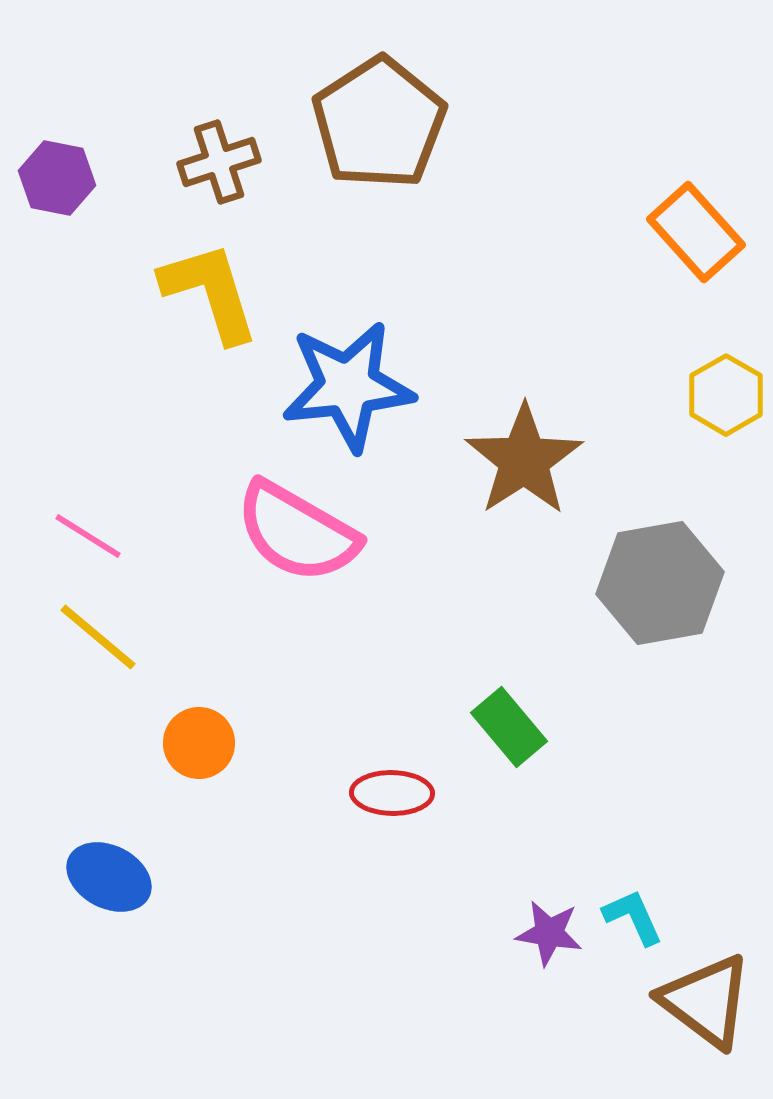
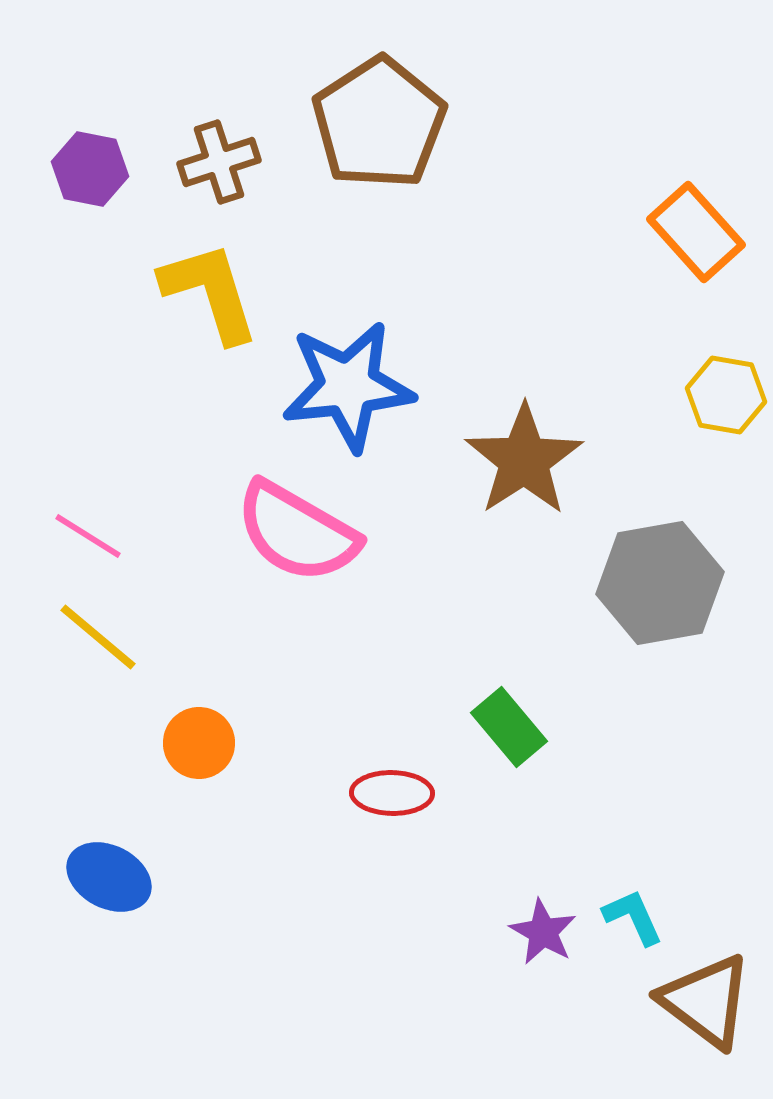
purple hexagon: moved 33 px right, 9 px up
yellow hexagon: rotated 20 degrees counterclockwise
purple star: moved 6 px left, 1 px up; rotated 20 degrees clockwise
